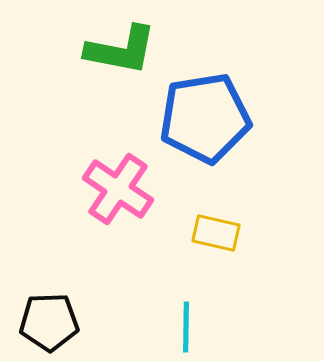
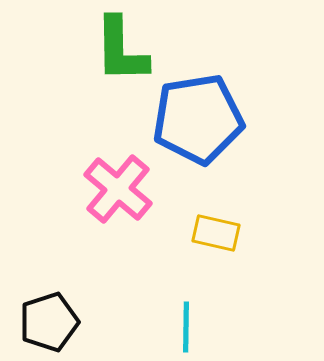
green L-shape: rotated 78 degrees clockwise
blue pentagon: moved 7 px left, 1 px down
pink cross: rotated 6 degrees clockwise
black pentagon: rotated 16 degrees counterclockwise
